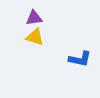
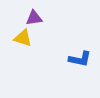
yellow triangle: moved 12 px left, 1 px down
